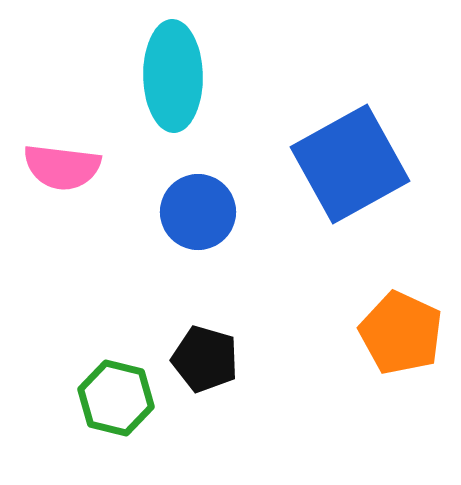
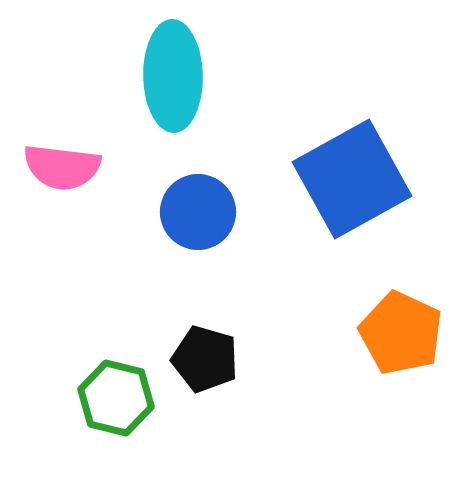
blue square: moved 2 px right, 15 px down
